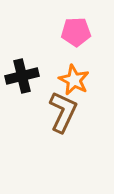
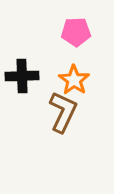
black cross: rotated 12 degrees clockwise
orange star: rotated 8 degrees clockwise
